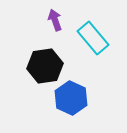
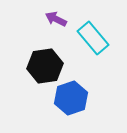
purple arrow: moved 1 px right, 1 px up; rotated 45 degrees counterclockwise
blue hexagon: rotated 16 degrees clockwise
